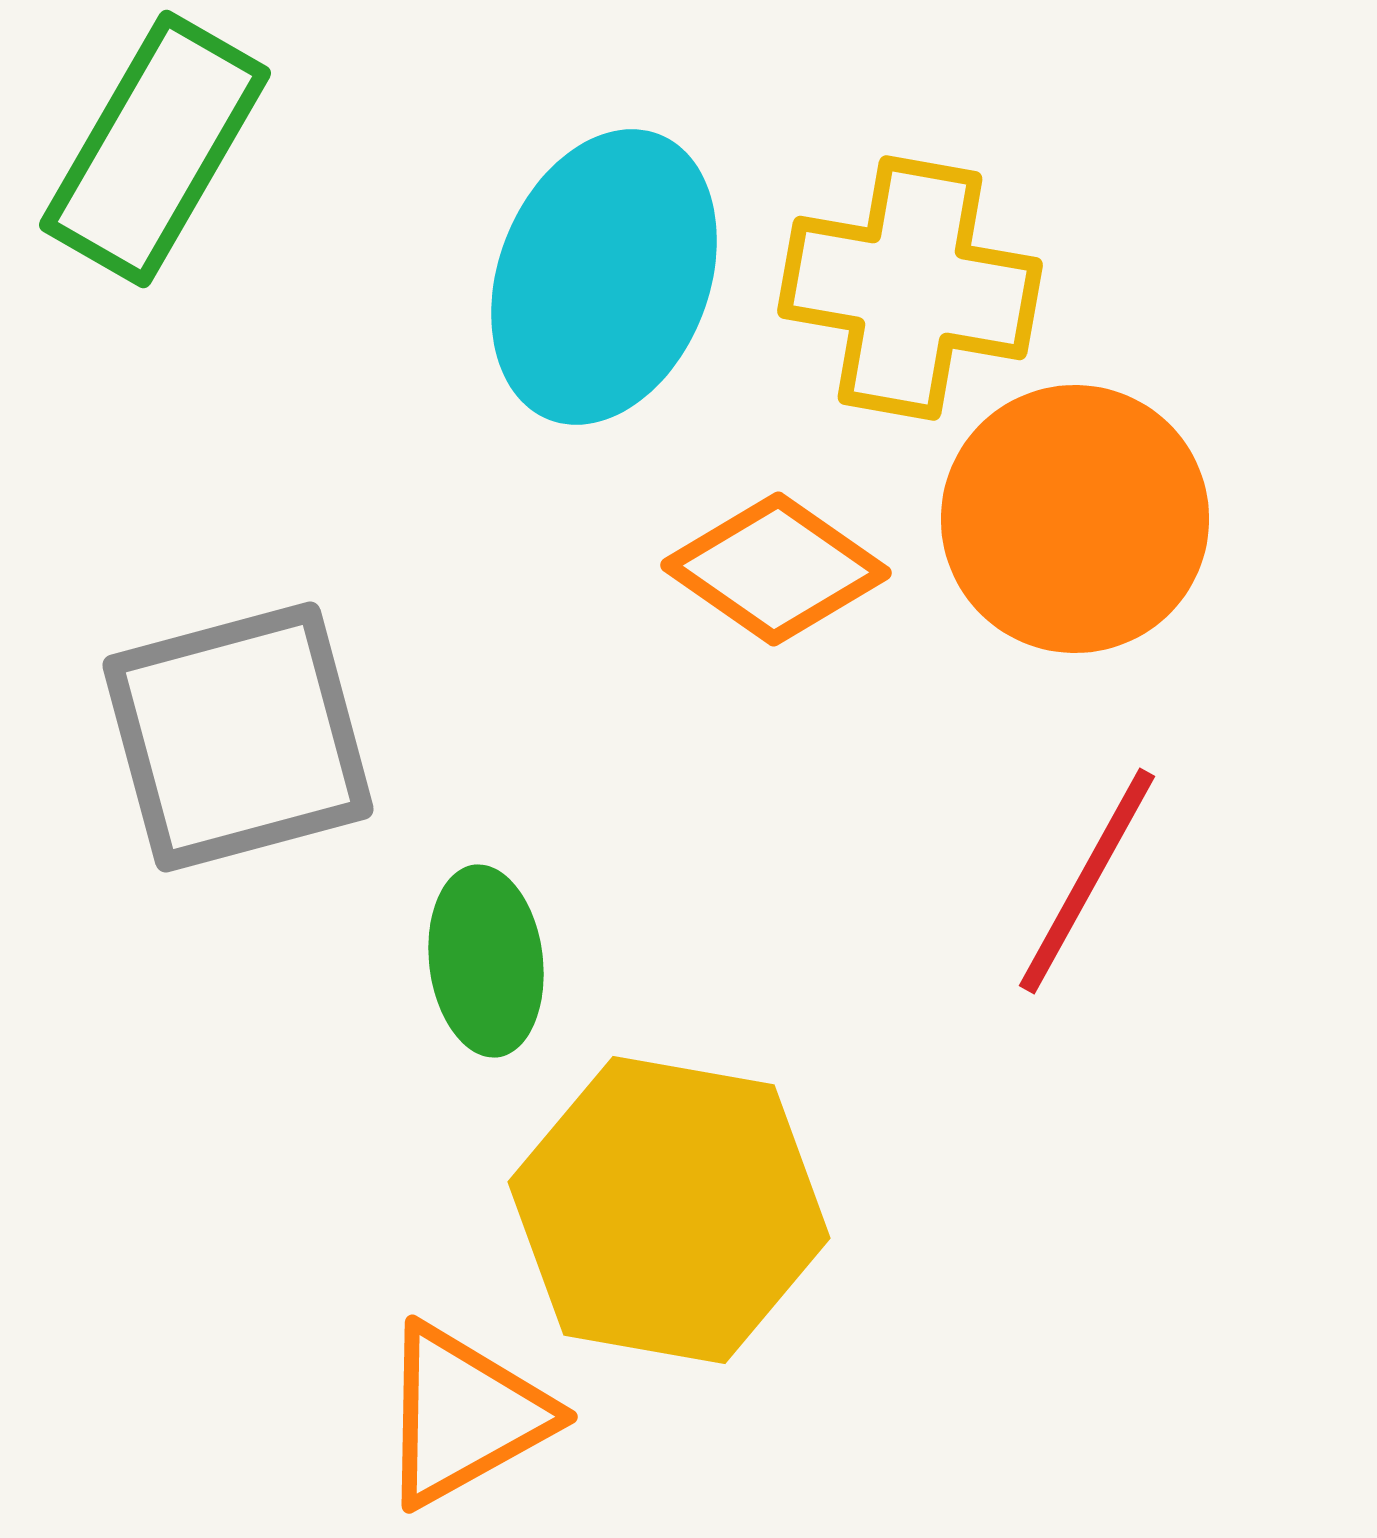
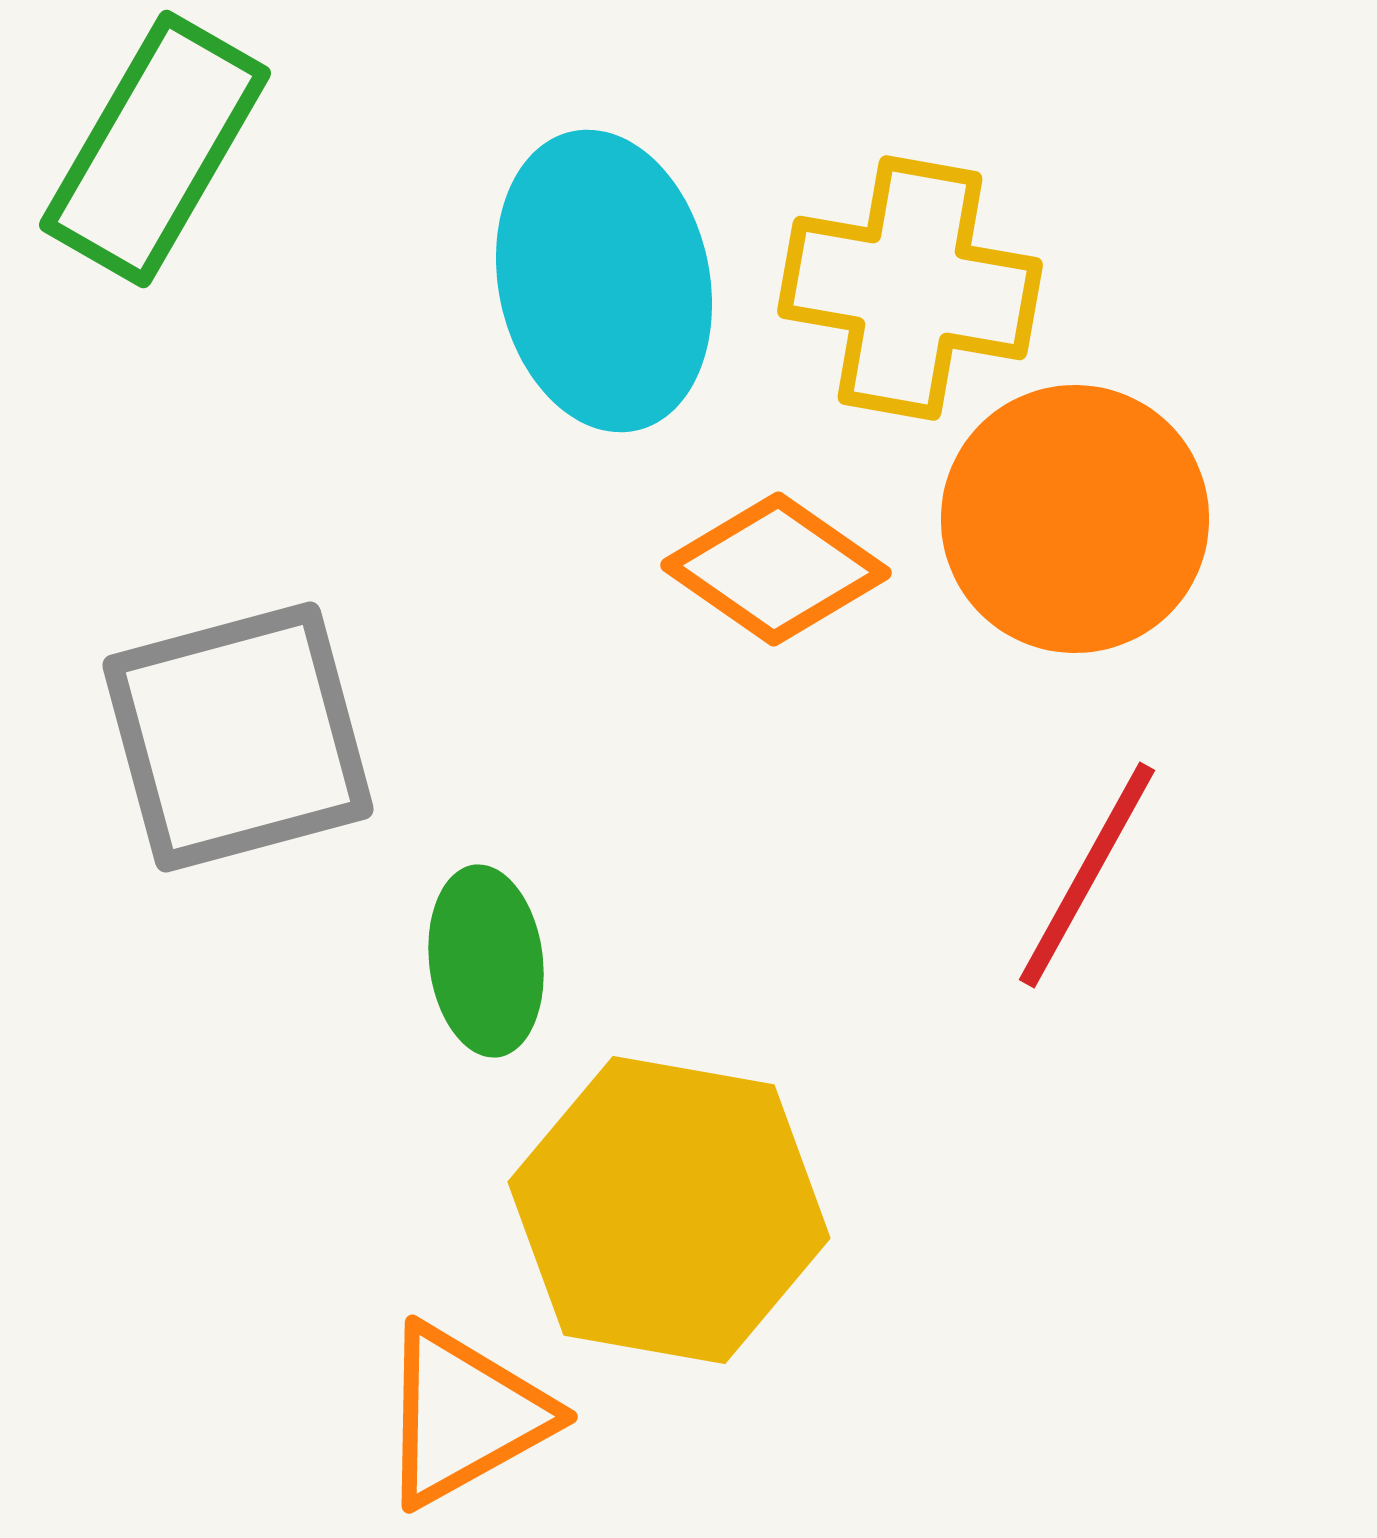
cyan ellipse: moved 4 px down; rotated 33 degrees counterclockwise
red line: moved 6 px up
